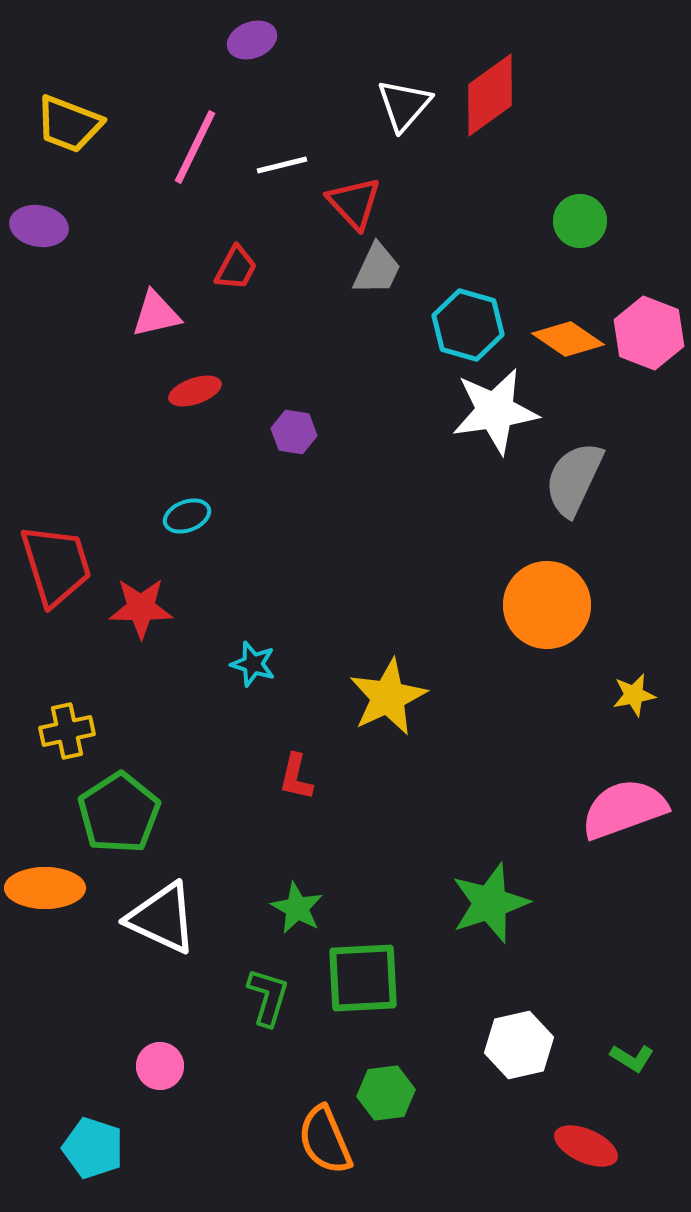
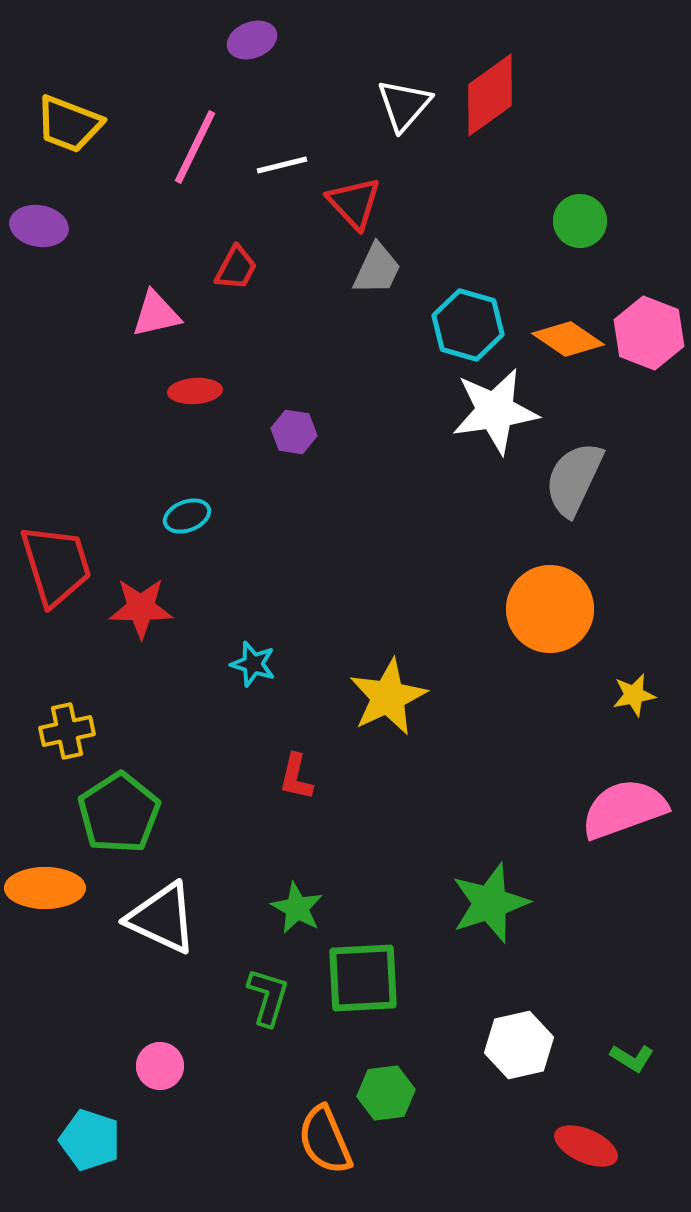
red ellipse at (195, 391): rotated 15 degrees clockwise
orange circle at (547, 605): moved 3 px right, 4 px down
cyan pentagon at (93, 1148): moved 3 px left, 8 px up
